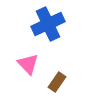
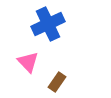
pink triangle: moved 2 px up
